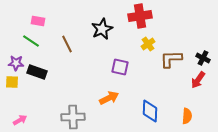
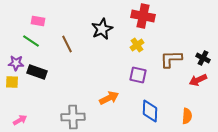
red cross: moved 3 px right; rotated 20 degrees clockwise
yellow cross: moved 11 px left, 1 px down
purple square: moved 18 px right, 8 px down
red arrow: rotated 30 degrees clockwise
